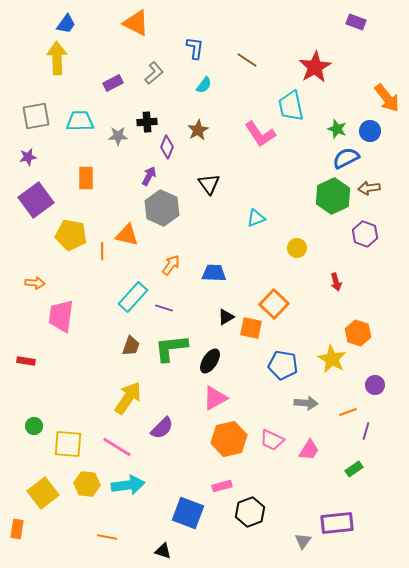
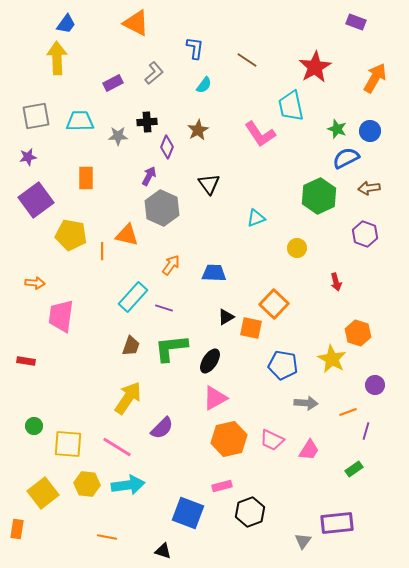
orange arrow at (387, 98): moved 12 px left, 20 px up; rotated 112 degrees counterclockwise
green hexagon at (333, 196): moved 14 px left
